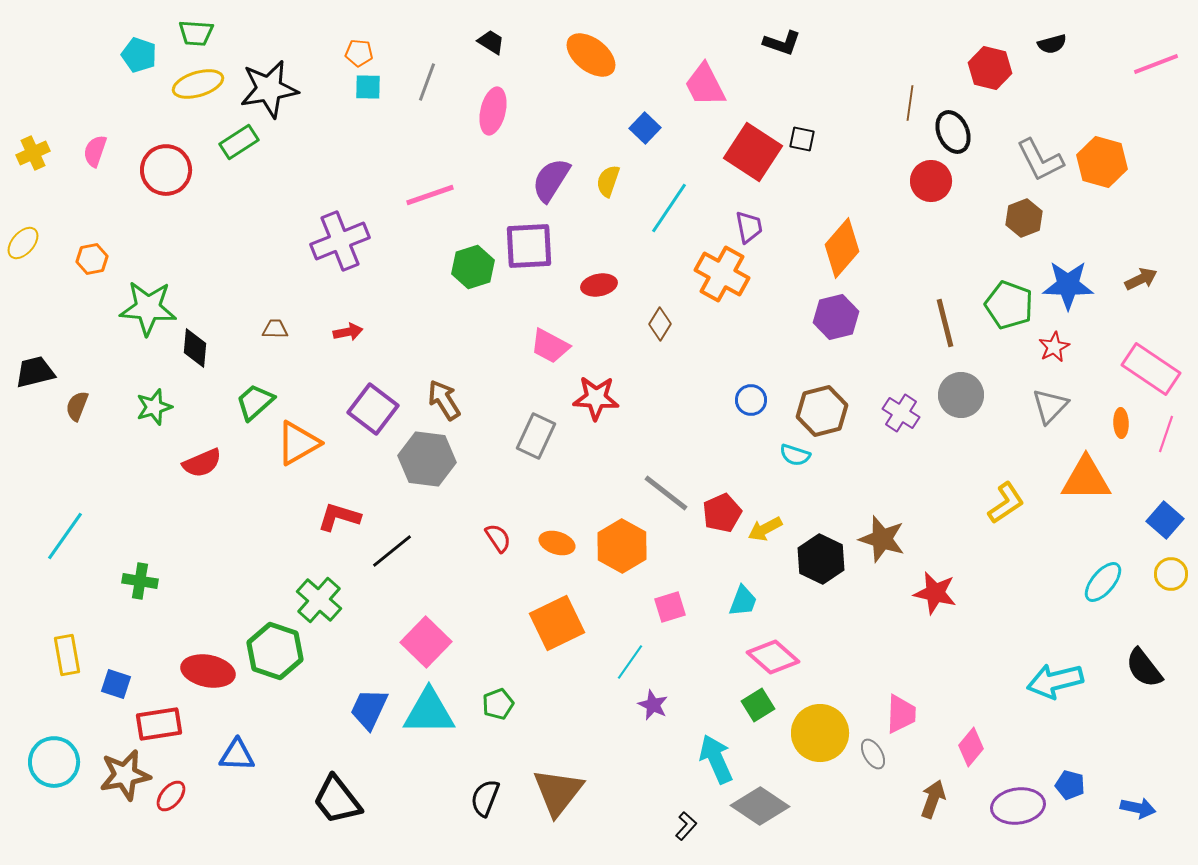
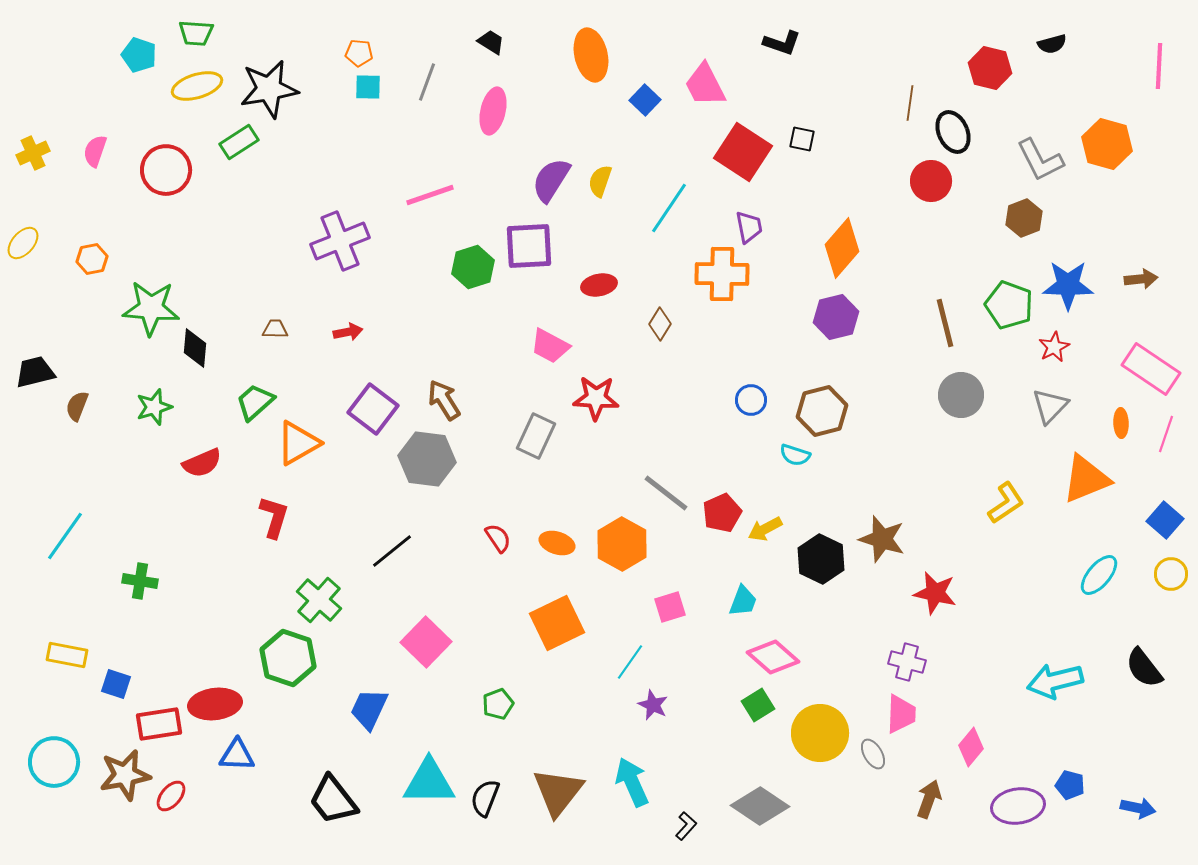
orange ellipse at (591, 55): rotated 39 degrees clockwise
pink line at (1156, 64): moved 3 px right, 2 px down; rotated 66 degrees counterclockwise
yellow ellipse at (198, 84): moved 1 px left, 2 px down
blue square at (645, 128): moved 28 px up
red square at (753, 152): moved 10 px left
orange hexagon at (1102, 162): moved 5 px right, 18 px up
yellow semicircle at (608, 181): moved 8 px left
orange cross at (722, 274): rotated 28 degrees counterclockwise
brown arrow at (1141, 279): rotated 20 degrees clockwise
green star at (148, 308): moved 3 px right
purple cross at (901, 413): moved 6 px right, 249 px down; rotated 18 degrees counterclockwise
orange triangle at (1086, 479): rotated 22 degrees counterclockwise
red L-shape at (339, 517): moved 65 px left; rotated 90 degrees clockwise
orange hexagon at (622, 546): moved 2 px up
cyan ellipse at (1103, 582): moved 4 px left, 7 px up
green hexagon at (275, 651): moved 13 px right, 7 px down
yellow rectangle at (67, 655): rotated 69 degrees counterclockwise
red ellipse at (208, 671): moved 7 px right, 33 px down; rotated 18 degrees counterclockwise
cyan triangle at (429, 712): moved 70 px down
cyan arrow at (716, 759): moved 84 px left, 23 px down
brown arrow at (933, 799): moved 4 px left
black trapezoid at (337, 800): moved 4 px left
